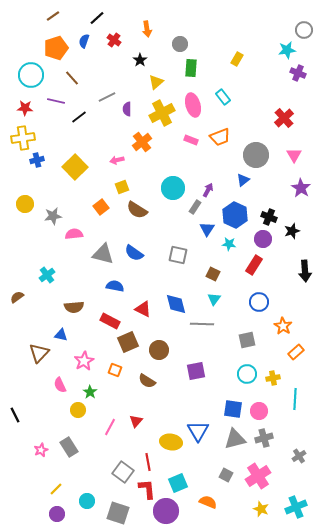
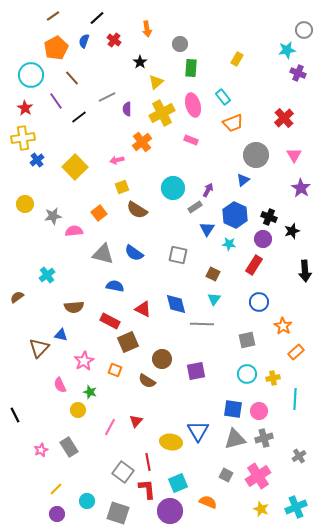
orange pentagon at (56, 48): rotated 10 degrees counterclockwise
black star at (140, 60): moved 2 px down
purple line at (56, 101): rotated 42 degrees clockwise
red star at (25, 108): rotated 28 degrees clockwise
orange trapezoid at (220, 137): moved 13 px right, 14 px up
blue cross at (37, 160): rotated 24 degrees counterclockwise
orange square at (101, 207): moved 2 px left, 6 px down
gray rectangle at (195, 207): rotated 24 degrees clockwise
pink semicircle at (74, 234): moved 3 px up
brown circle at (159, 350): moved 3 px right, 9 px down
brown triangle at (39, 353): moved 5 px up
green star at (90, 392): rotated 16 degrees counterclockwise
purple circle at (166, 511): moved 4 px right
